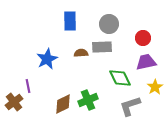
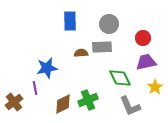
blue star: moved 9 px down; rotated 15 degrees clockwise
purple line: moved 7 px right, 2 px down
gray L-shape: rotated 95 degrees counterclockwise
